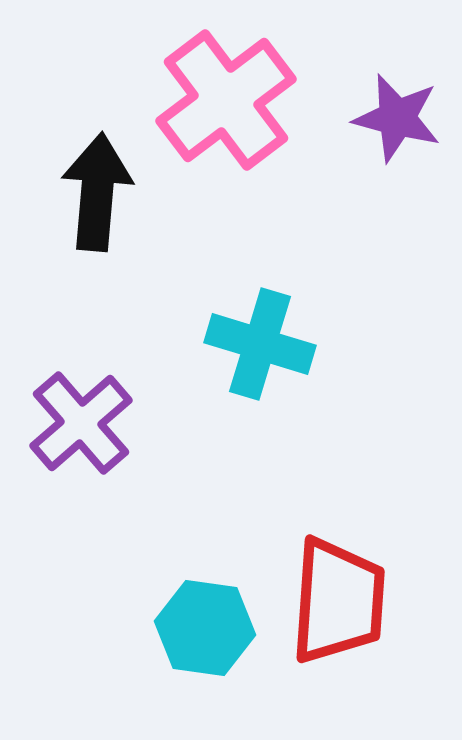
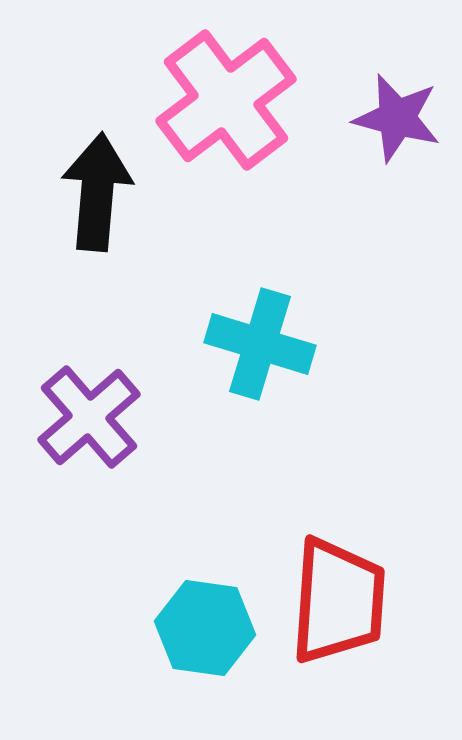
purple cross: moved 8 px right, 6 px up
